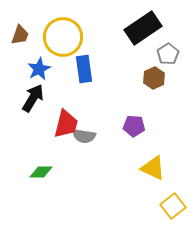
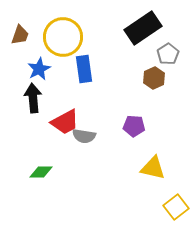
black arrow: rotated 36 degrees counterclockwise
red trapezoid: moved 1 px left, 2 px up; rotated 48 degrees clockwise
yellow triangle: rotated 12 degrees counterclockwise
yellow square: moved 3 px right, 1 px down
